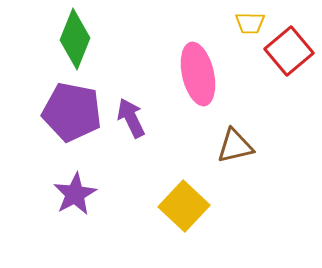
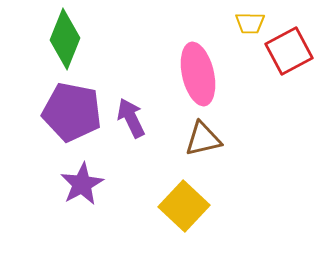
green diamond: moved 10 px left
red square: rotated 12 degrees clockwise
brown triangle: moved 32 px left, 7 px up
purple star: moved 7 px right, 10 px up
